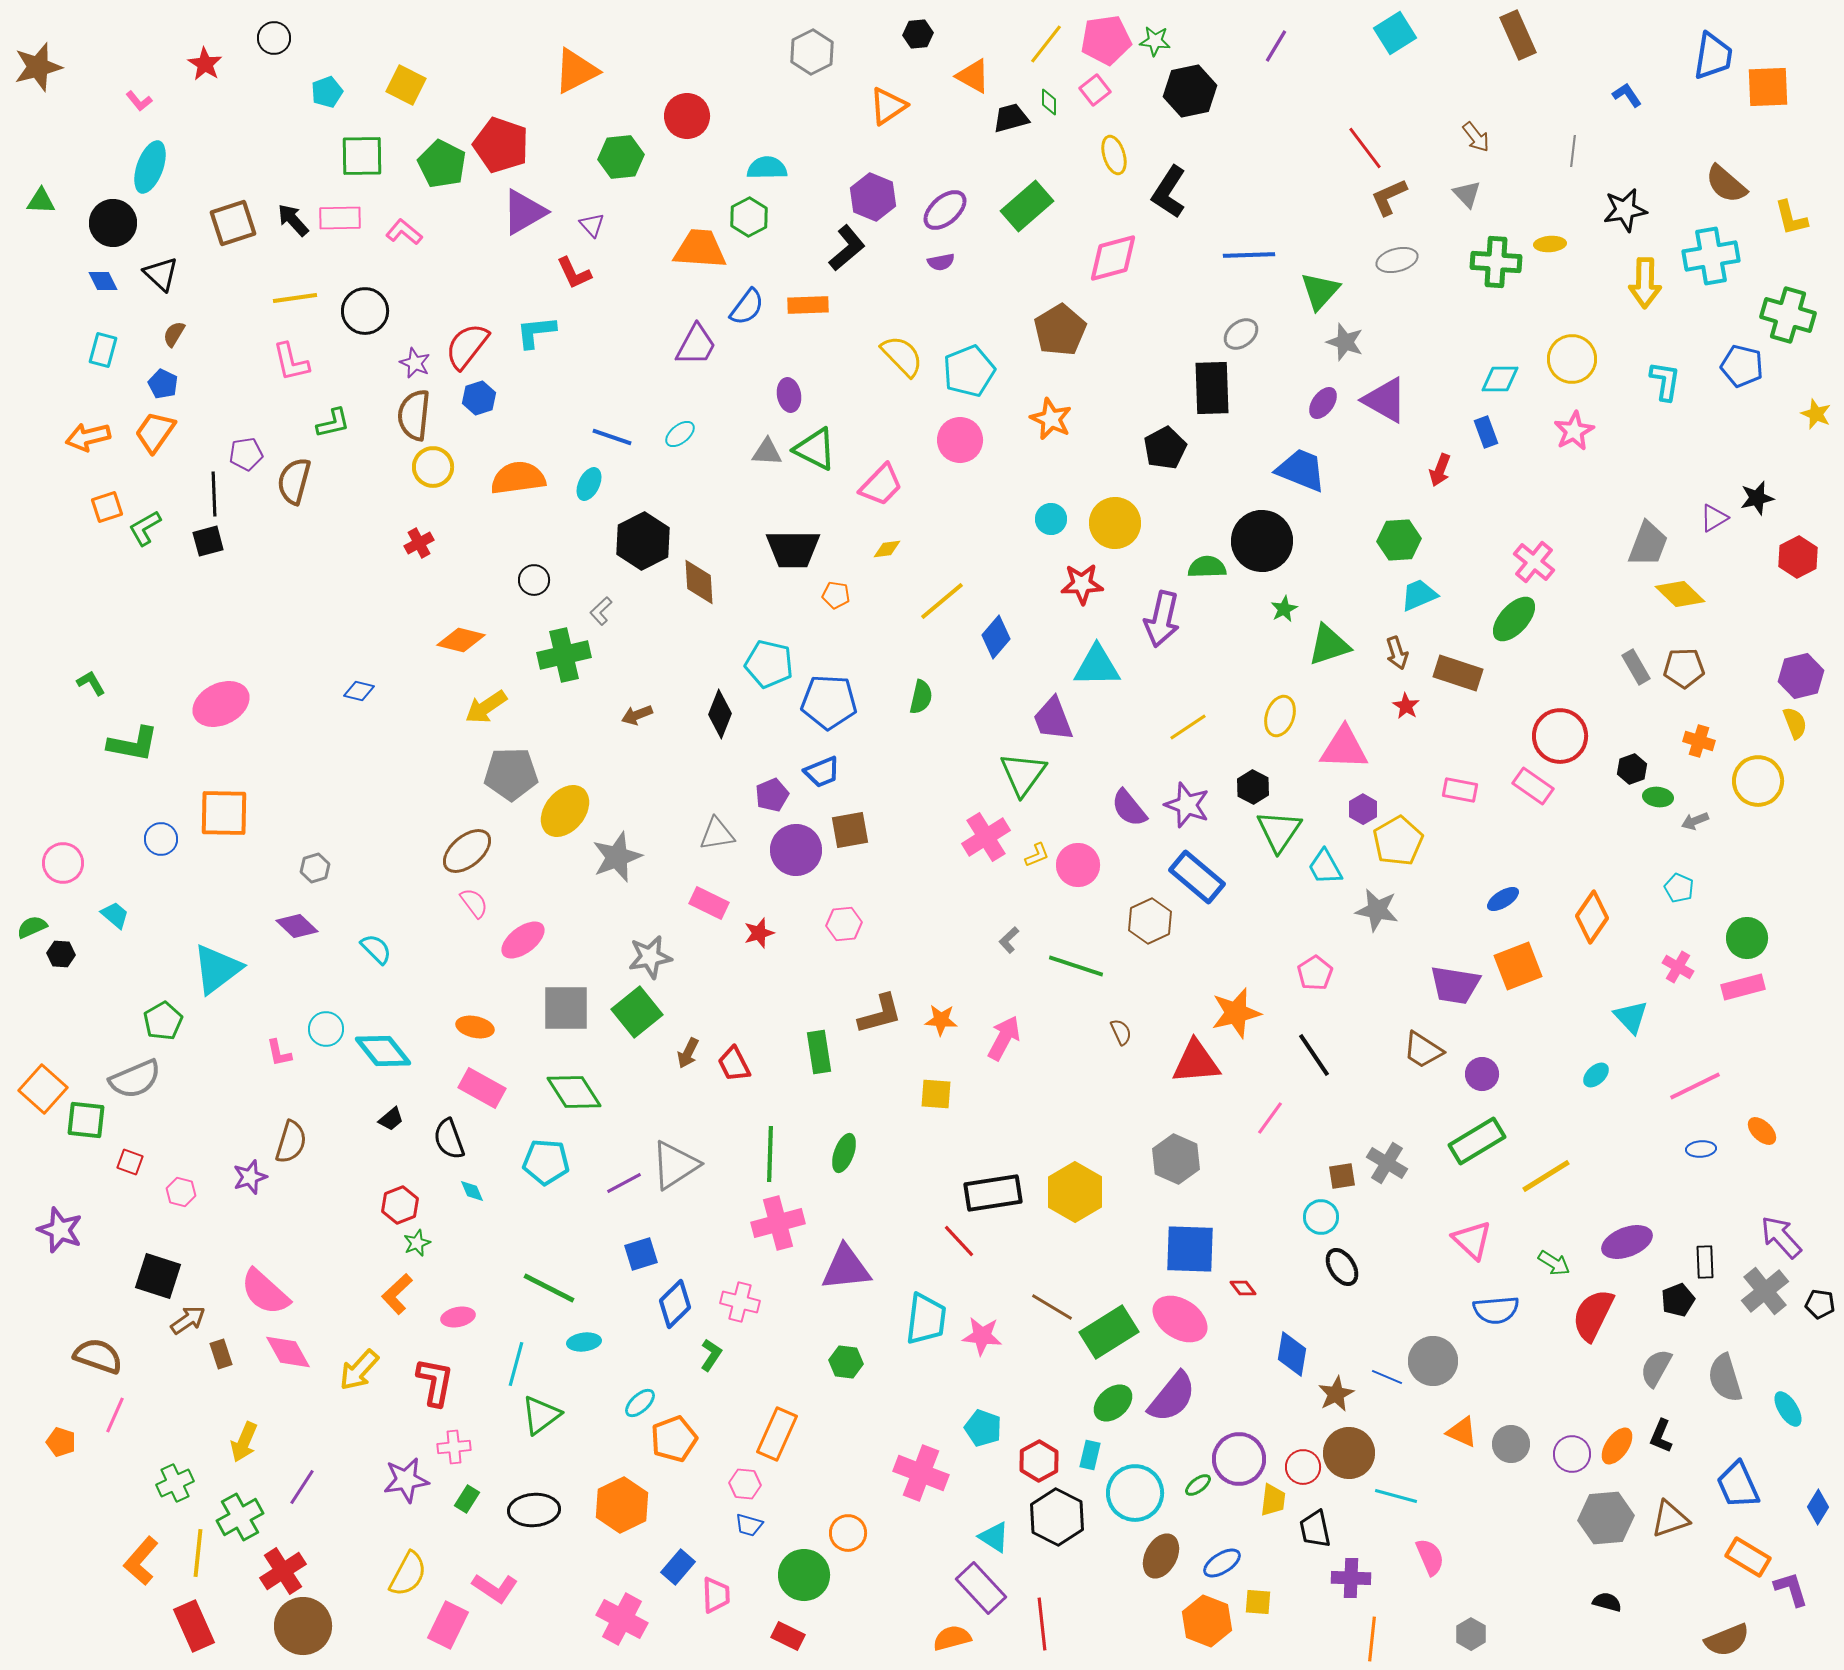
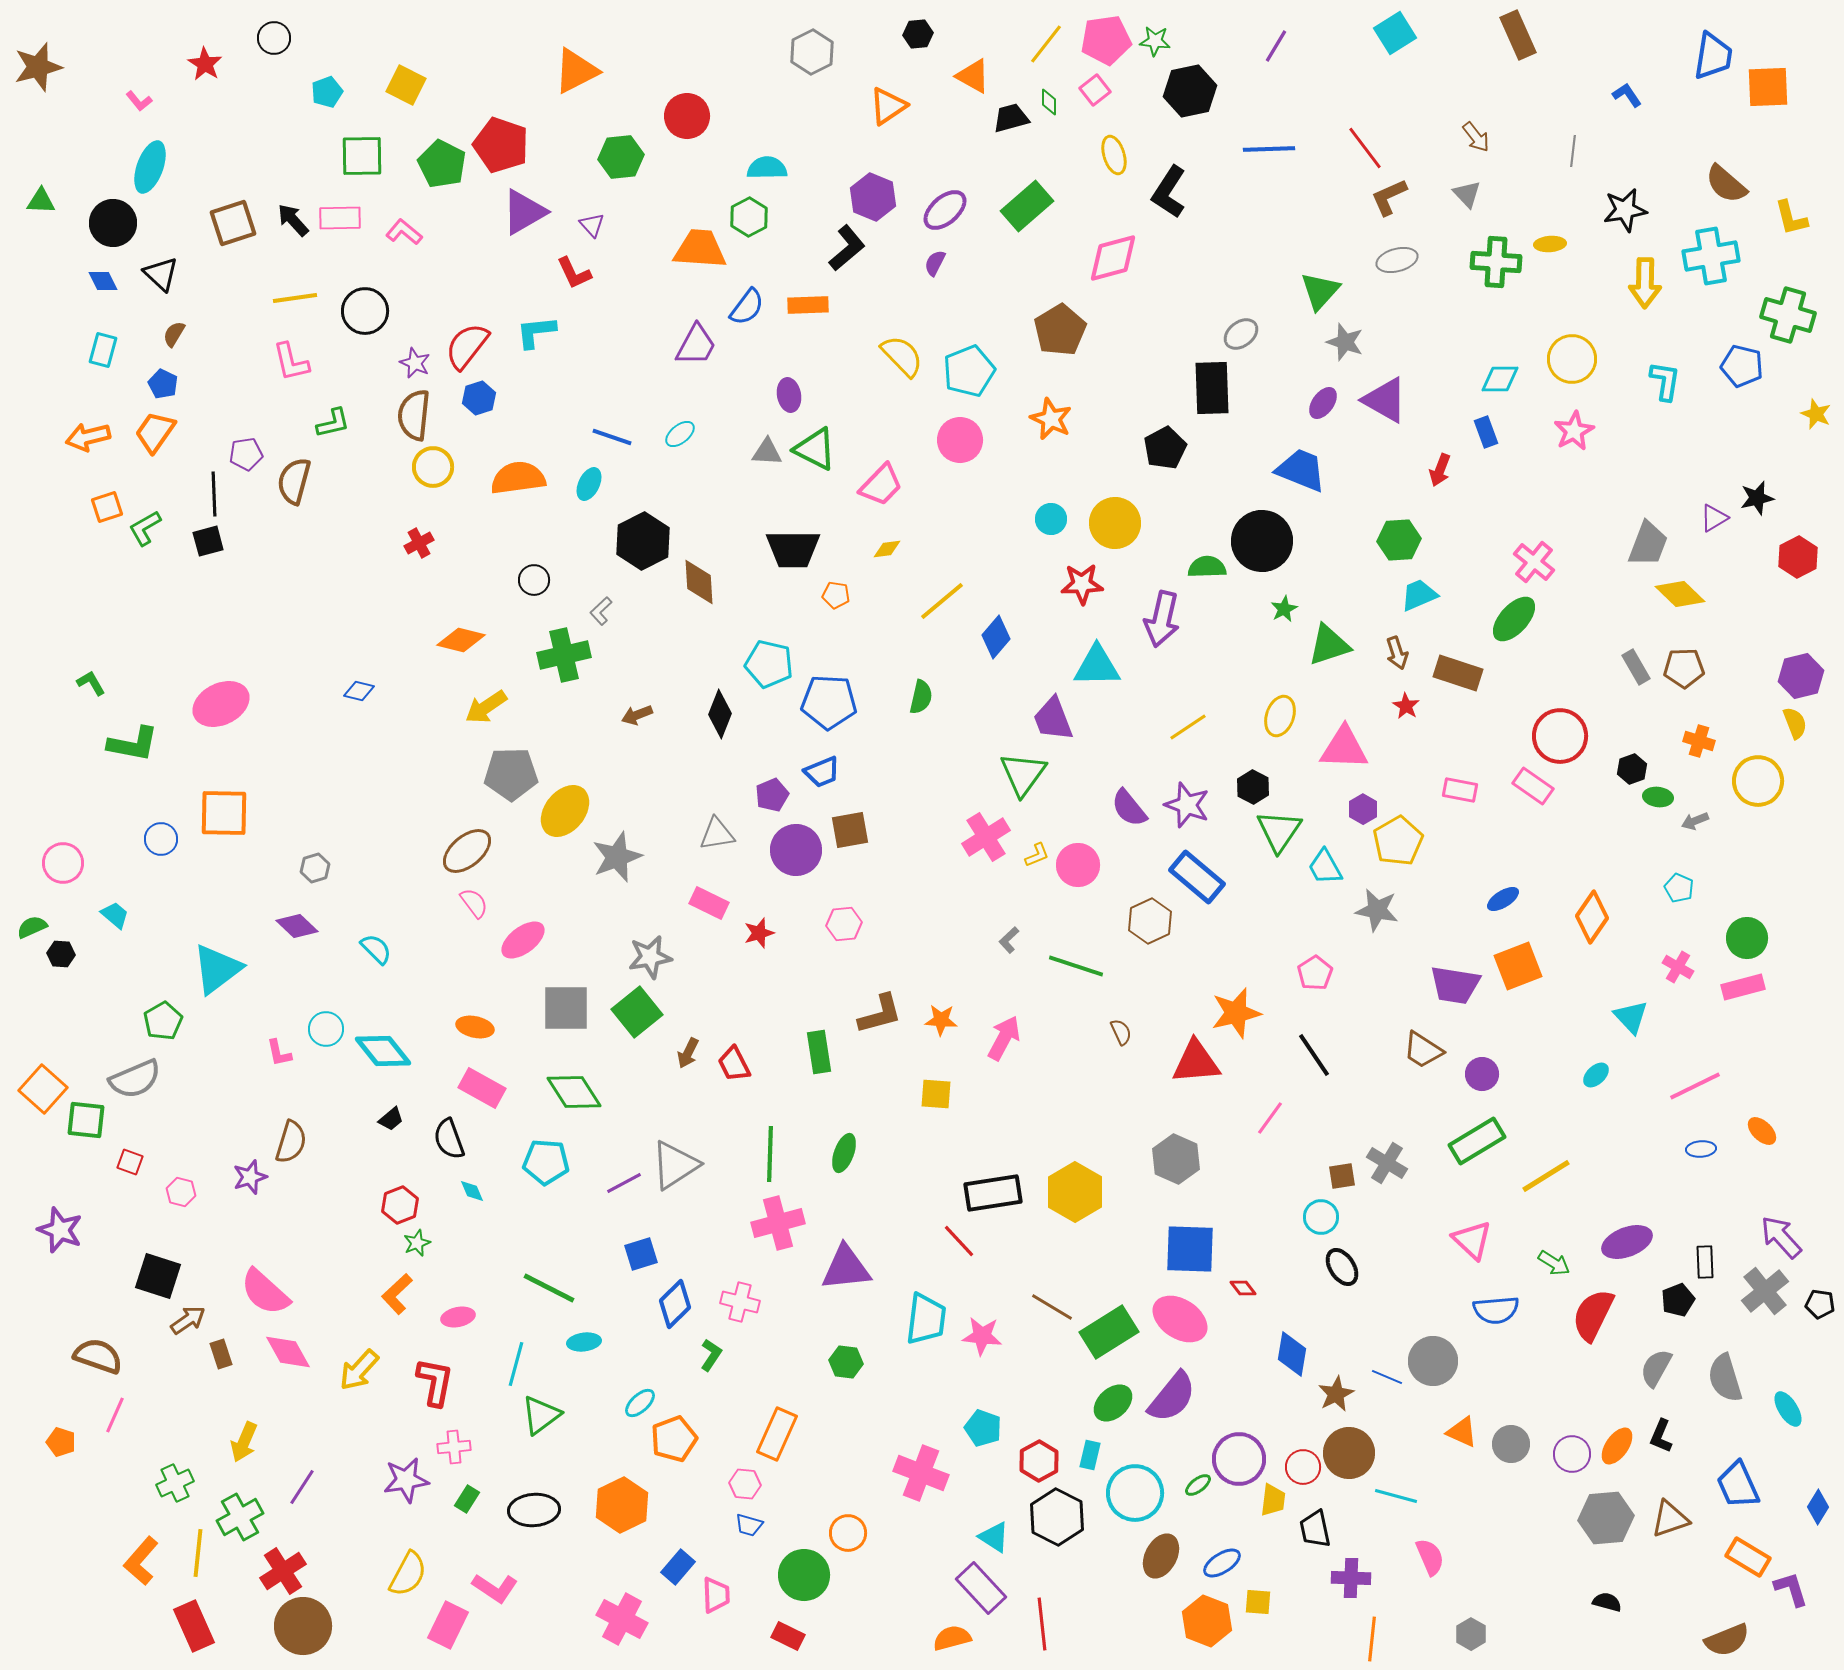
blue line at (1249, 255): moved 20 px right, 106 px up
purple semicircle at (941, 262): moved 6 px left, 1 px down; rotated 128 degrees clockwise
